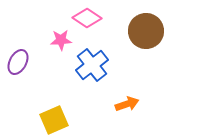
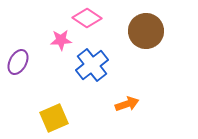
yellow square: moved 2 px up
